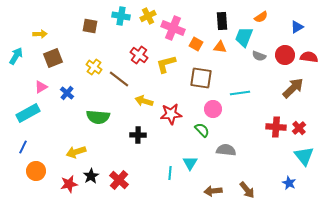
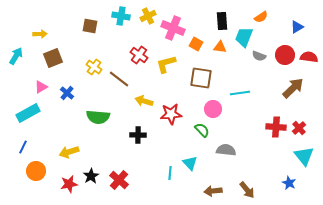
yellow arrow at (76, 152): moved 7 px left
cyan triangle at (190, 163): rotated 14 degrees counterclockwise
